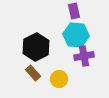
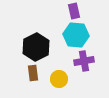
purple cross: moved 5 px down
brown rectangle: rotated 35 degrees clockwise
